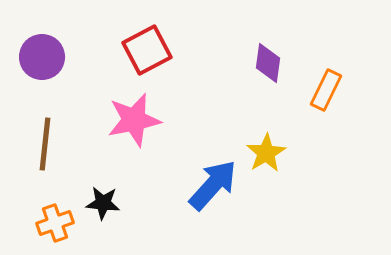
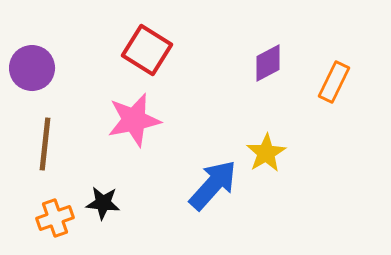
red square: rotated 30 degrees counterclockwise
purple circle: moved 10 px left, 11 px down
purple diamond: rotated 54 degrees clockwise
orange rectangle: moved 8 px right, 8 px up
orange cross: moved 5 px up
